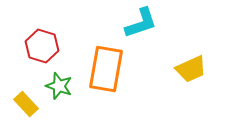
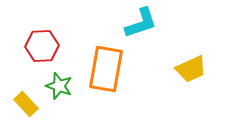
red hexagon: rotated 20 degrees counterclockwise
